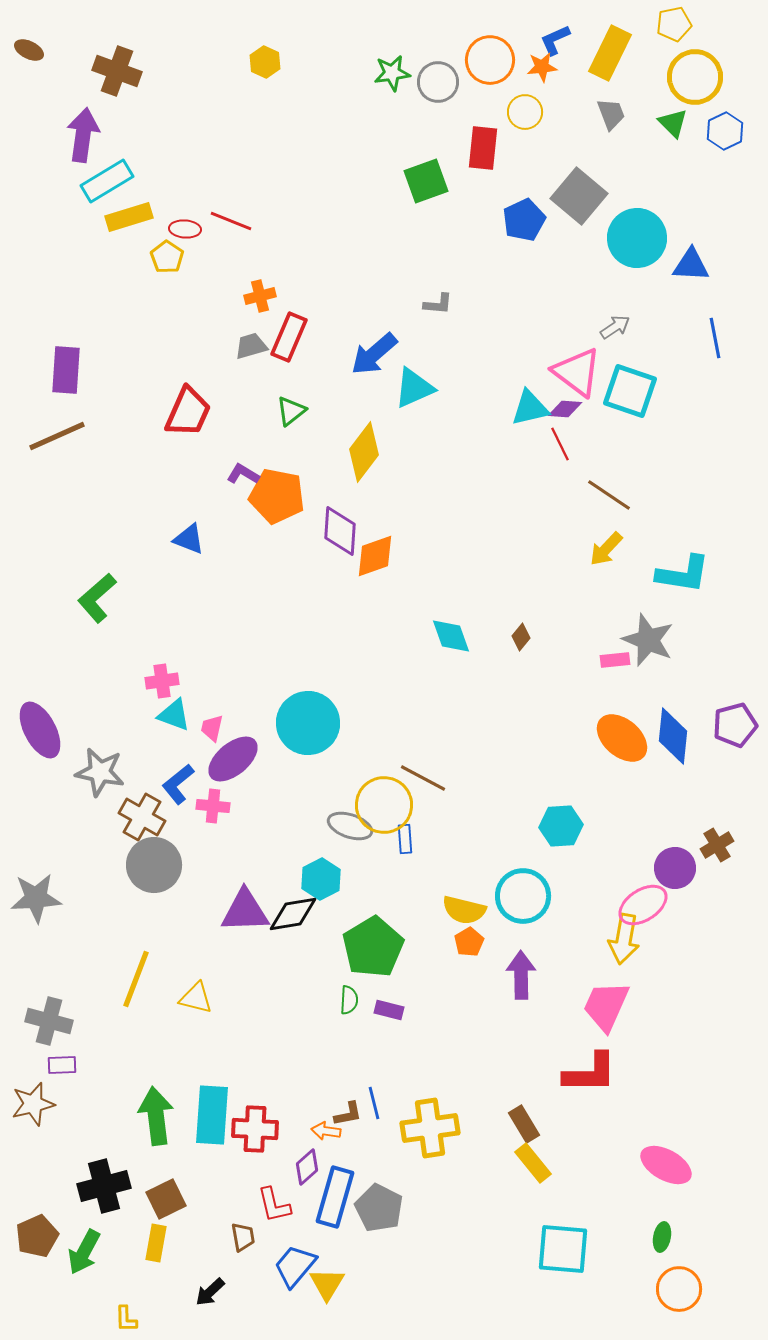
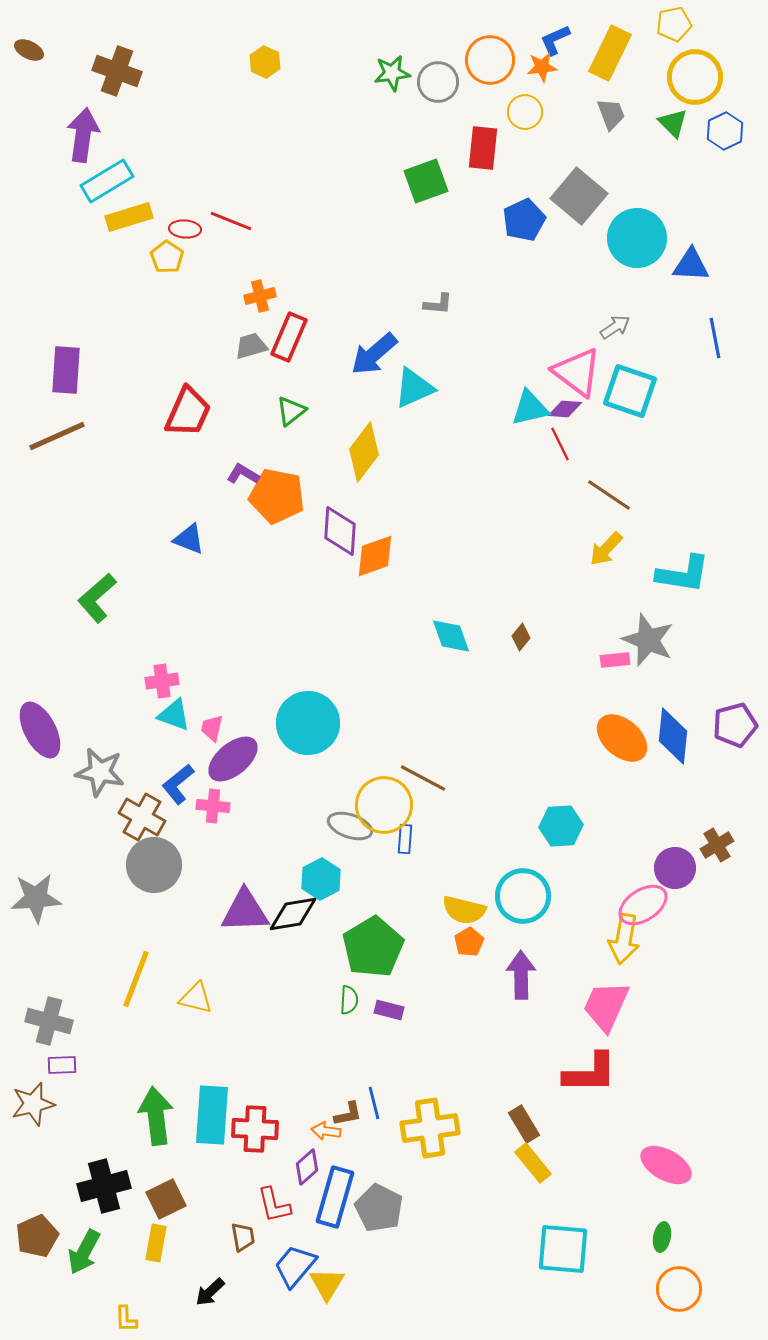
blue rectangle at (405, 839): rotated 8 degrees clockwise
